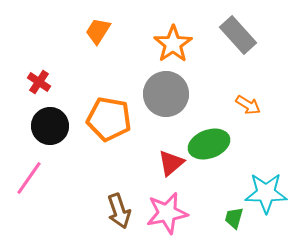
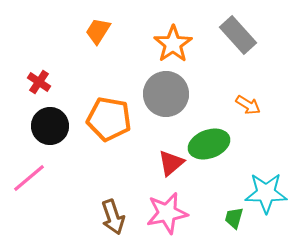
pink line: rotated 15 degrees clockwise
brown arrow: moved 6 px left, 6 px down
